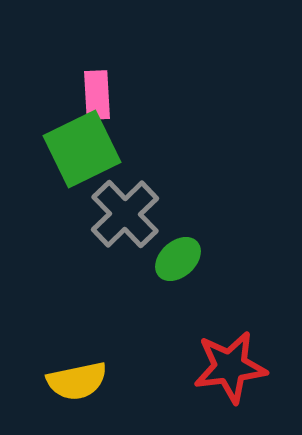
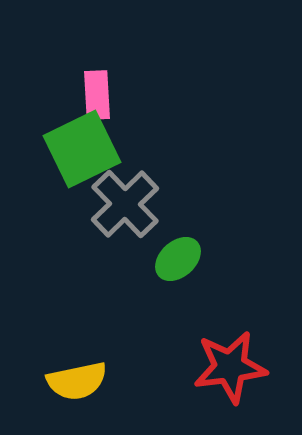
gray cross: moved 10 px up
